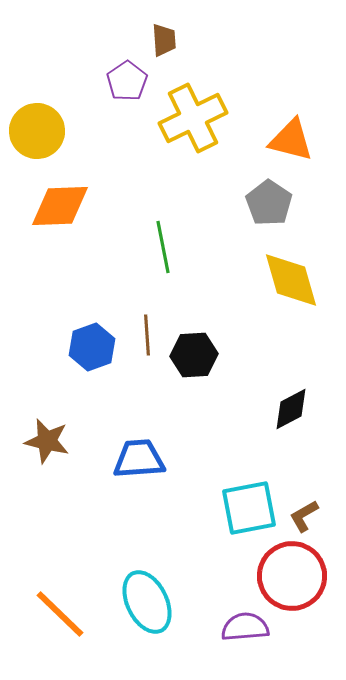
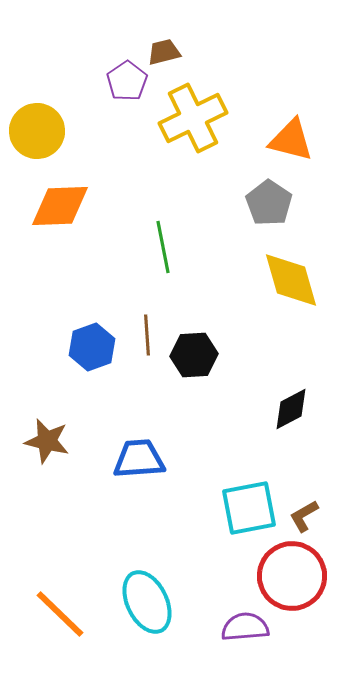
brown trapezoid: moved 12 px down; rotated 100 degrees counterclockwise
